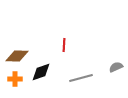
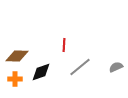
gray line: moved 1 px left, 11 px up; rotated 25 degrees counterclockwise
